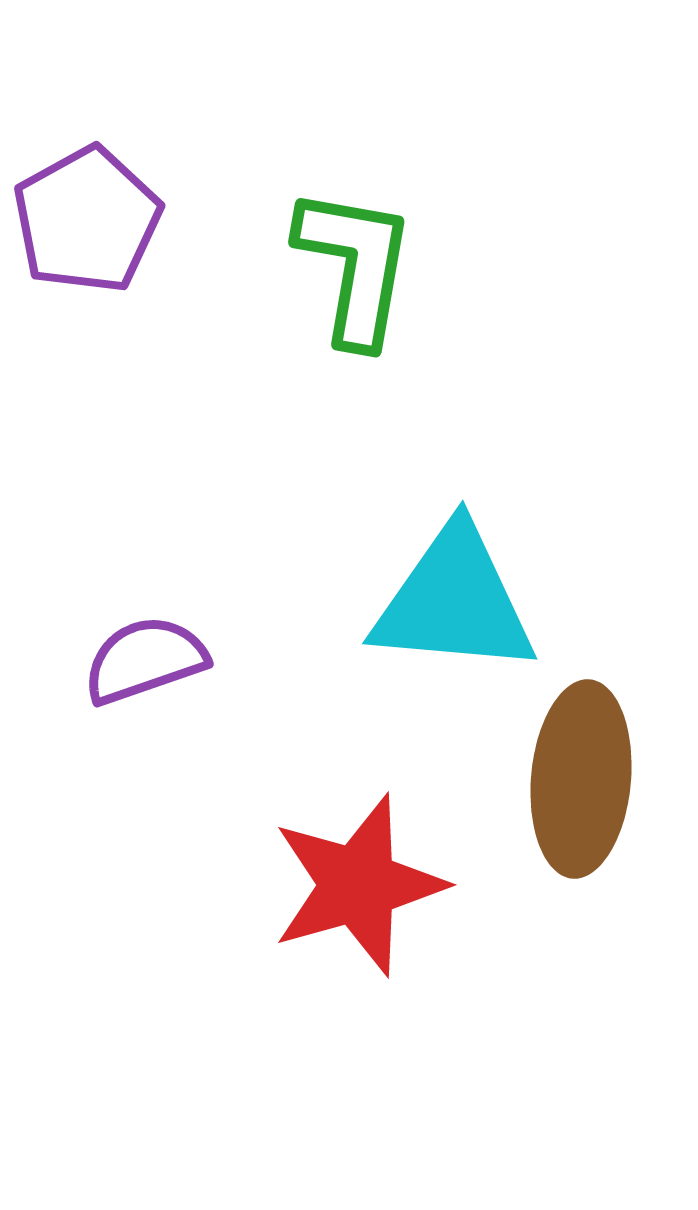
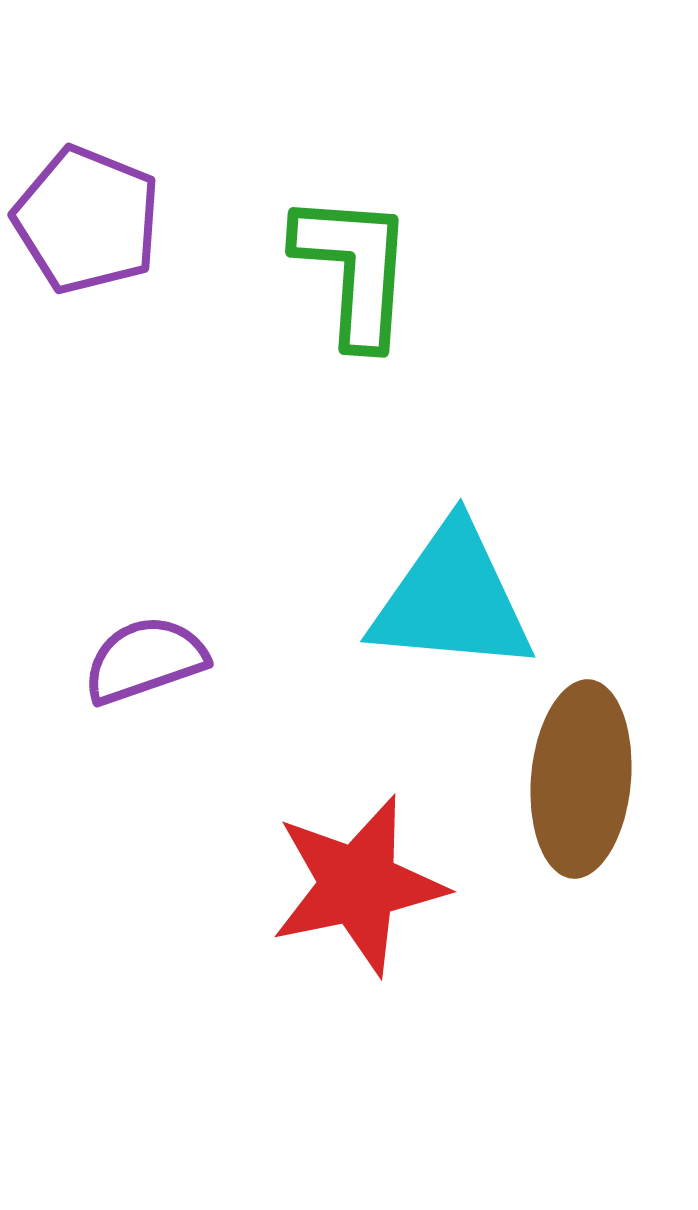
purple pentagon: rotated 21 degrees counterclockwise
green L-shape: moved 1 px left, 3 px down; rotated 6 degrees counterclockwise
cyan triangle: moved 2 px left, 2 px up
red star: rotated 4 degrees clockwise
